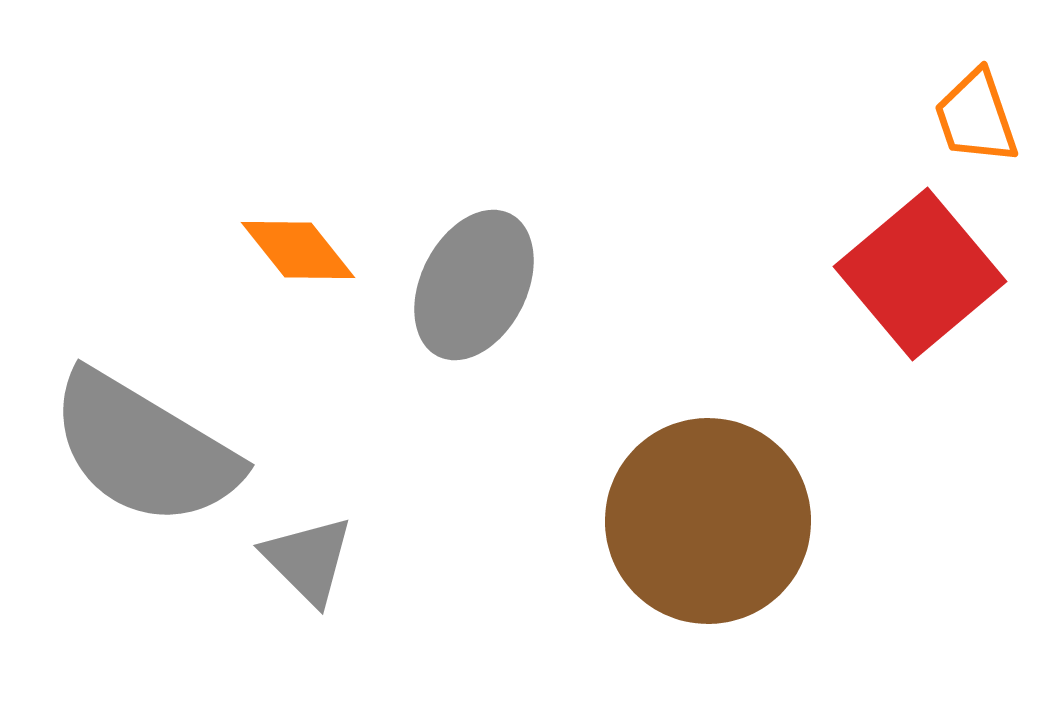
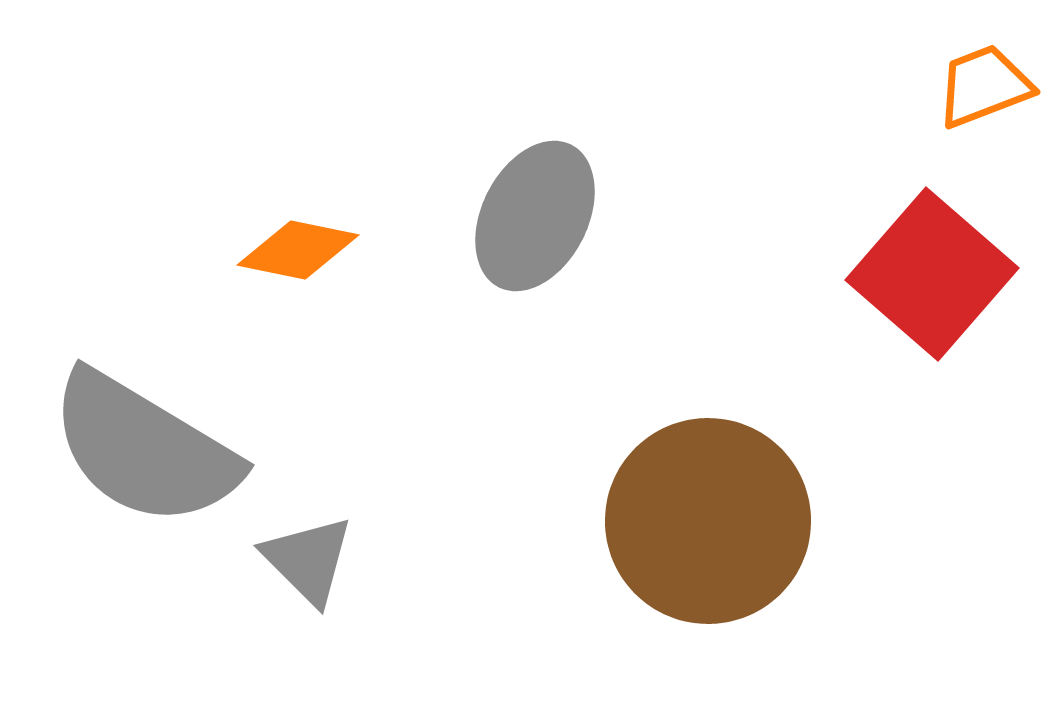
orange trapezoid: moved 8 px right, 31 px up; rotated 88 degrees clockwise
orange diamond: rotated 40 degrees counterclockwise
red square: moved 12 px right; rotated 9 degrees counterclockwise
gray ellipse: moved 61 px right, 69 px up
